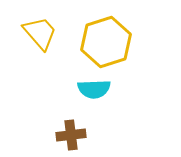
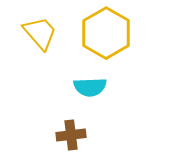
yellow hexagon: moved 9 px up; rotated 12 degrees counterclockwise
cyan semicircle: moved 4 px left, 2 px up
